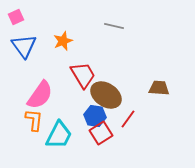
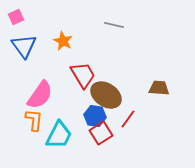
gray line: moved 1 px up
orange star: rotated 24 degrees counterclockwise
